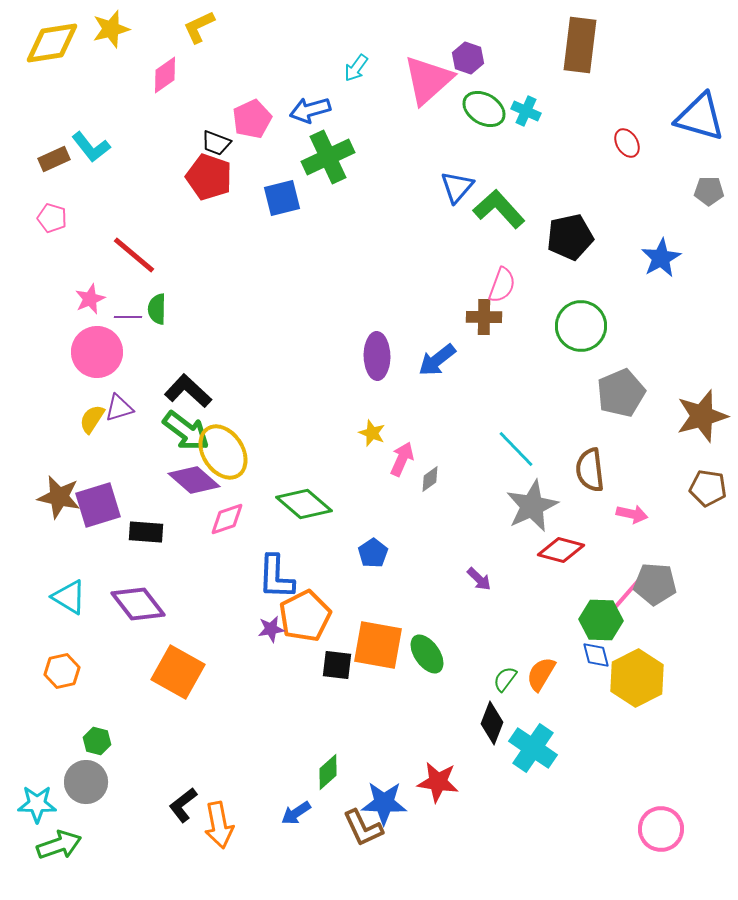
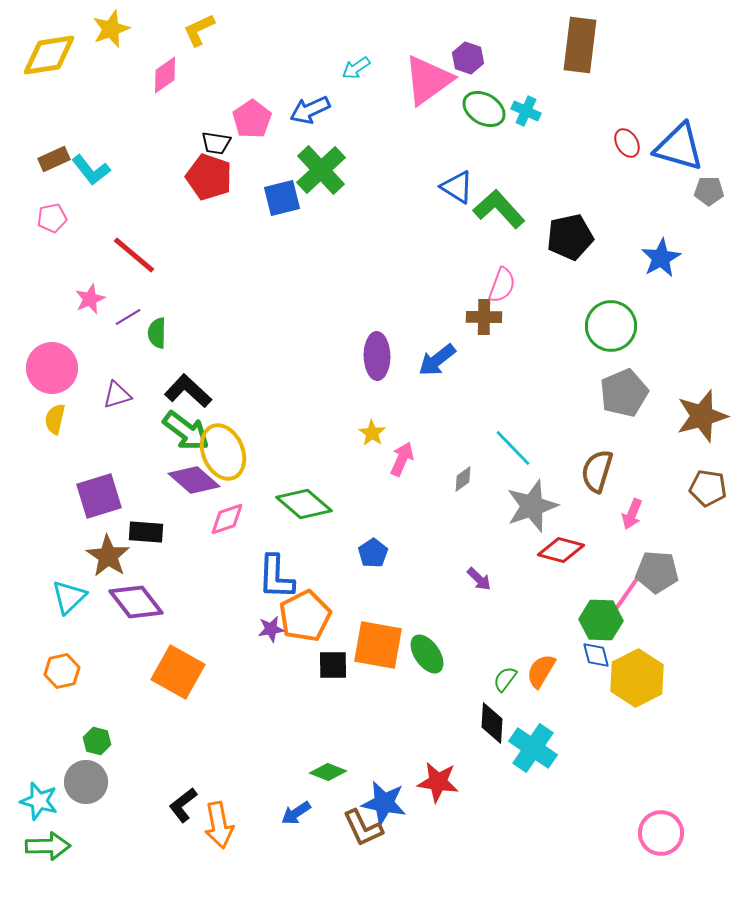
yellow L-shape at (199, 27): moved 3 px down
yellow star at (111, 29): rotated 6 degrees counterclockwise
yellow diamond at (52, 43): moved 3 px left, 12 px down
cyan arrow at (356, 68): rotated 20 degrees clockwise
pink triangle at (428, 80): rotated 6 degrees clockwise
blue arrow at (310, 110): rotated 9 degrees counterclockwise
blue triangle at (700, 117): moved 21 px left, 30 px down
pink pentagon at (252, 119): rotated 9 degrees counterclockwise
black trapezoid at (216, 143): rotated 12 degrees counterclockwise
cyan L-shape at (91, 147): moved 23 px down
green cross at (328, 157): moved 7 px left, 13 px down; rotated 18 degrees counterclockwise
blue triangle at (457, 187): rotated 39 degrees counterclockwise
pink pentagon at (52, 218): rotated 28 degrees counterclockwise
green semicircle at (157, 309): moved 24 px down
purple line at (128, 317): rotated 32 degrees counterclockwise
green circle at (581, 326): moved 30 px right
pink circle at (97, 352): moved 45 px left, 16 px down
gray pentagon at (621, 393): moved 3 px right
purple triangle at (119, 408): moved 2 px left, 13 px up
yellow semicircle at (92, 419): moved 37 px left; rotated 20 degrees counterclockwise
yellow star at (372, 433): rotated 12 degrees clockwise
cyan line at (516, 449): moved 3 px left, 1 px up
yellow ellipse at (223, 452): rotated 10 degrees clockwise
brown semicircle at (590, 470): moved 7 px right, 1 px down; rotated 24 degrees clockwise
gray diamond at (430, 479): moved 33 px right
brown star at (59, 497): moved 49 px right, 59 px down; rotated 21 degrees clockwise
purple square at (98, 505): moved 1 px right, 9 px up
gray star at (532, 506): rotated 6 degrees clockwise
pink arrow at (632, 514): rotated 100 degrees clockwise
gray pentagon at (655, 584): moved 2 px right, 12 px up
pink line at (625, 596): rotated 6 degrees counterclockwise
cyan triangle at (69, 597): rotated 45 degrees clockwise
purple diamond at (138, 604): moved 2 px left, 2 px up
black square at (337, 665): moved 4 px left; rotated 8 degrees counterclockwise
orange semicircle at (541, 674): moved 3 px up
black diamond at (492, 723): rotated 18 degrees counterclockwise
green diamond at (328, 772): rotated 63 degrees clockwise
blue star at (384, 803): rotated 9 degrees clockwise
cyan star at (37, 804): moved 2 px right, 3 px up; rotated 15 degrees clockwise
pink circle at (661, 829): moved 4 px down
green arrow at (59, 845): moved 11 px left, 1 px down; rotated 18 degrees clockwise
